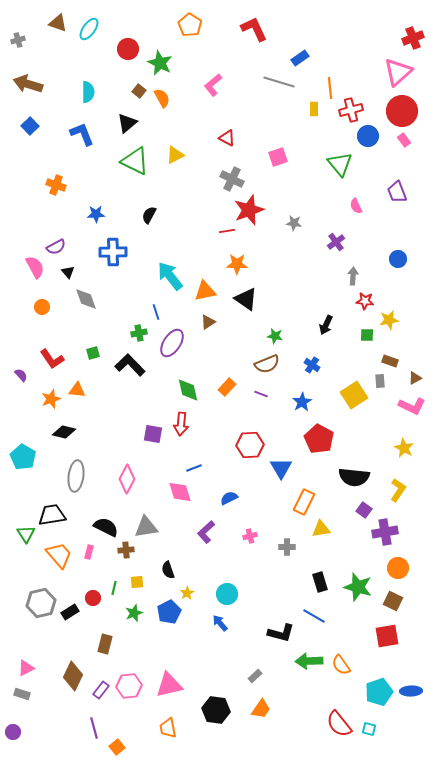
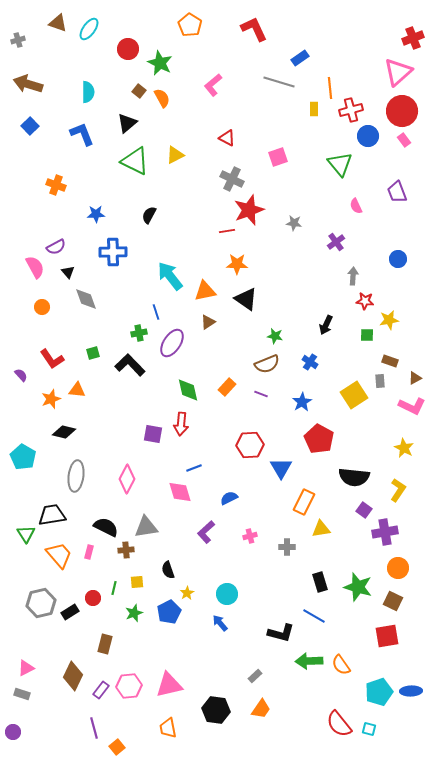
blue cross at (312, 365): moved 2 px left, 3 px up
